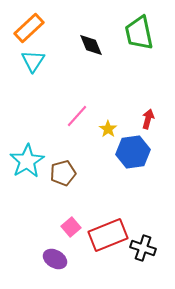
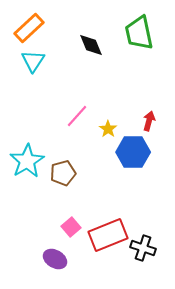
red arrow: moved 1 px right, 2 px down
blue hexagon: rotated 8 degrees clockwise
